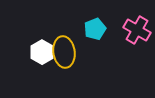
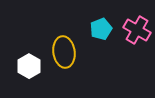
cyan pentagon: moved 6 px right
white hexagon: moved 13 px left, 14 px down
